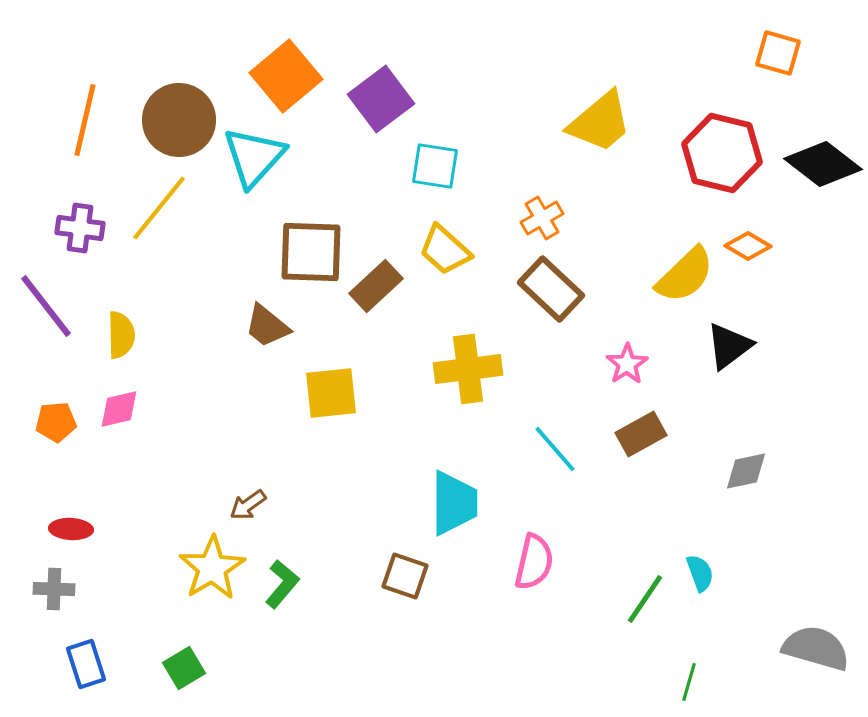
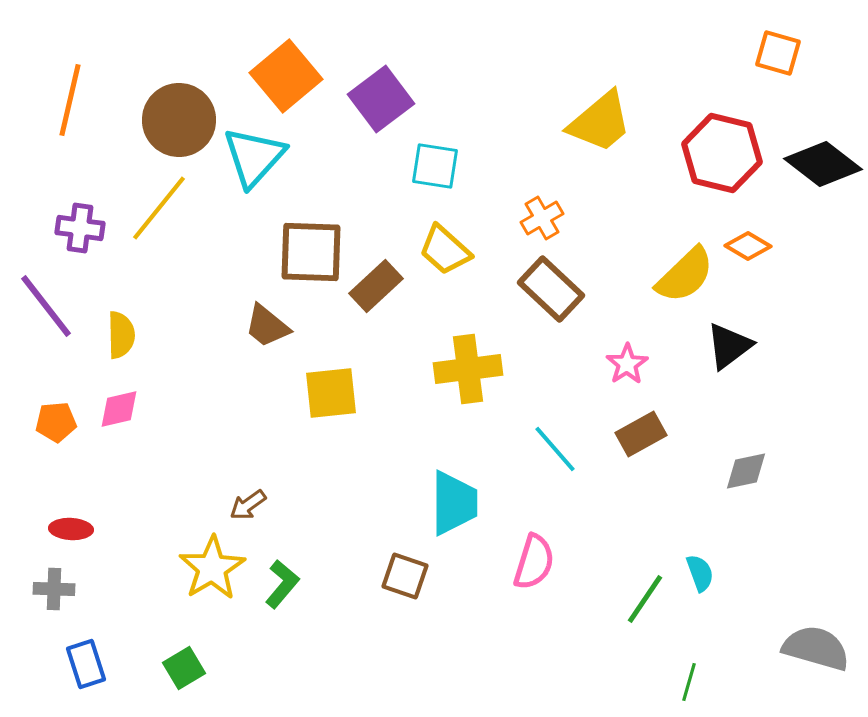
orange line at (85, 120): moved 15 px left, 20 px up
pink semicircle at (534, 562): rotated 4 degrees clockwise
